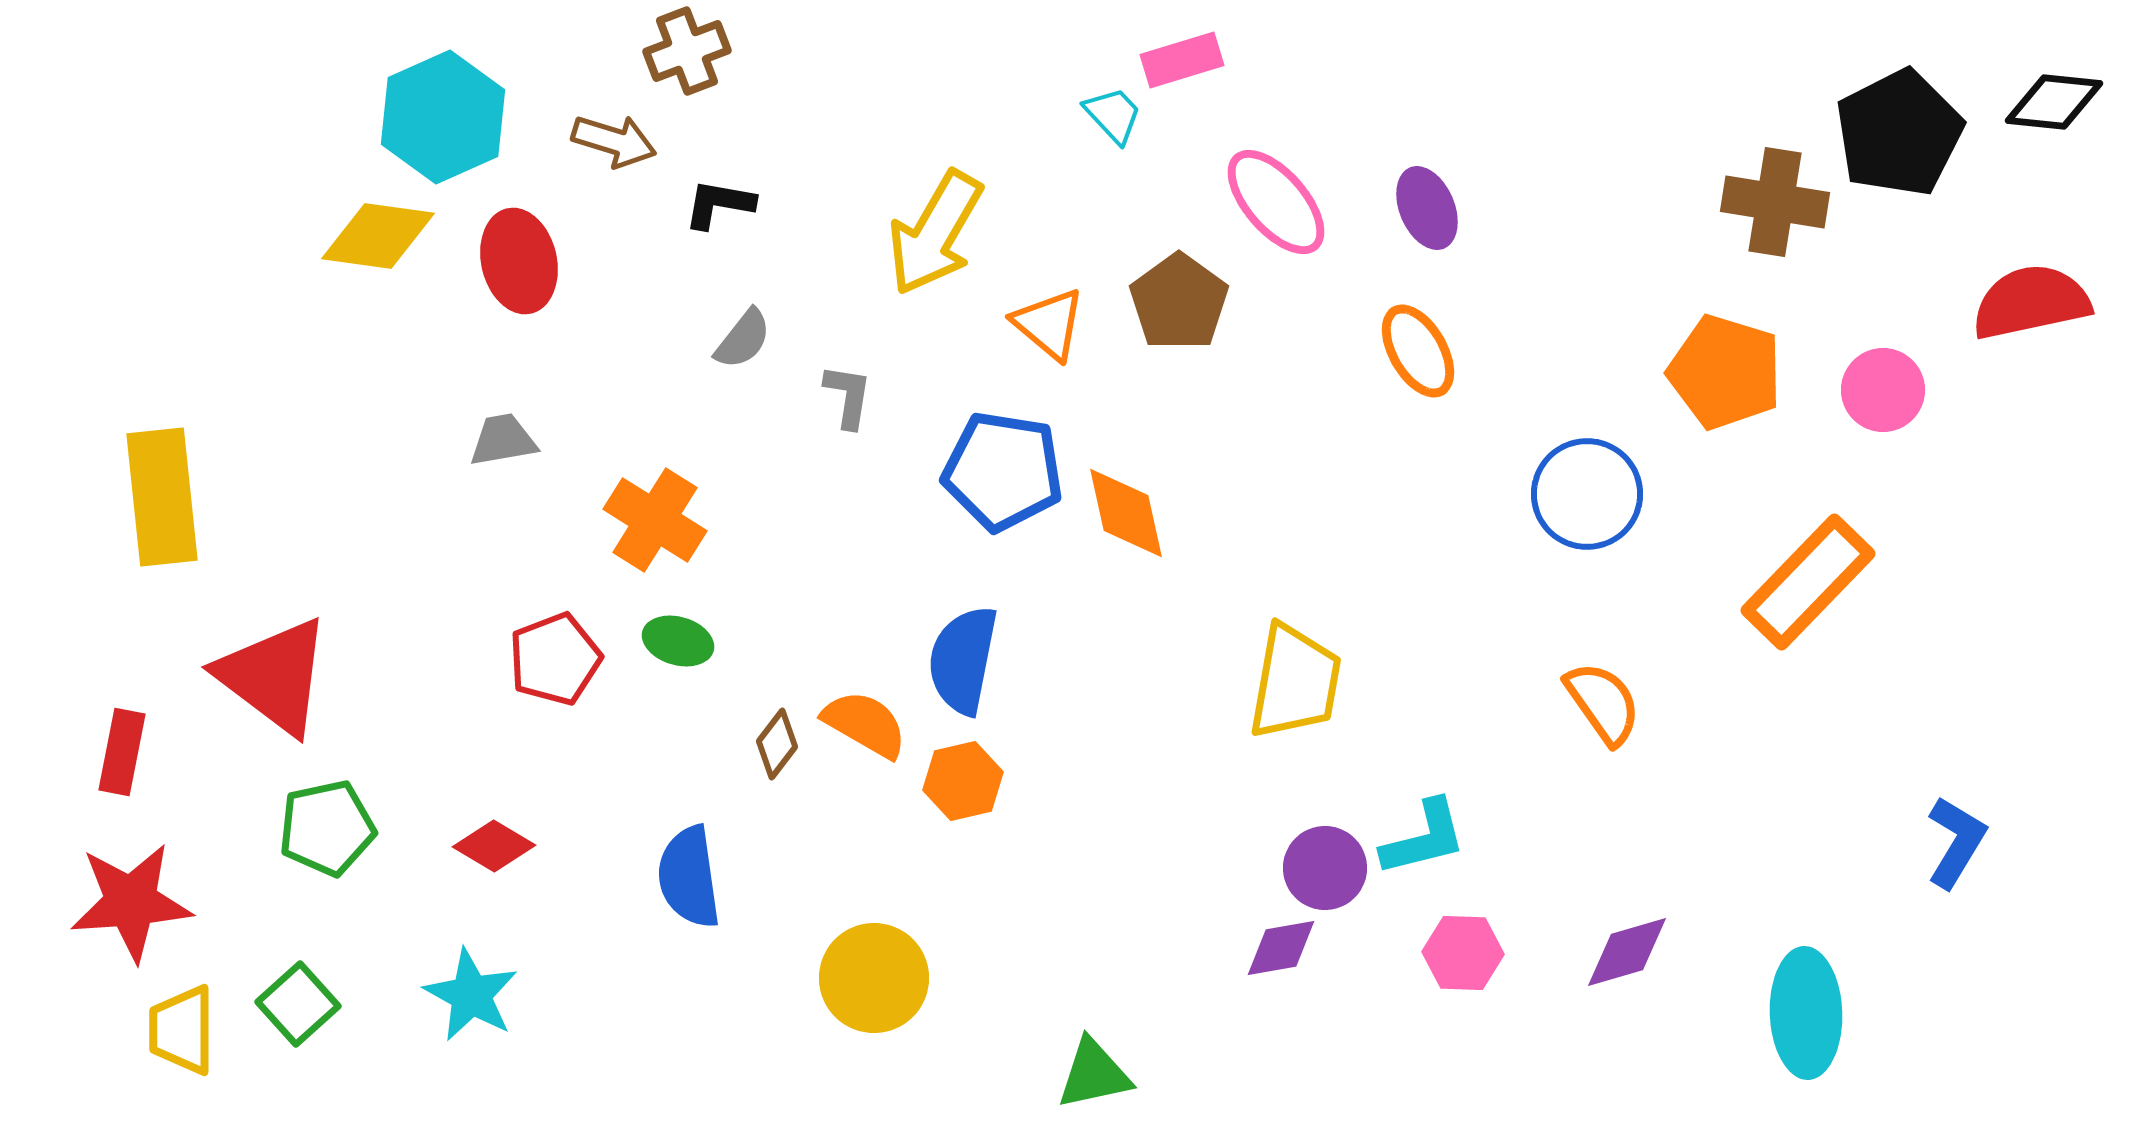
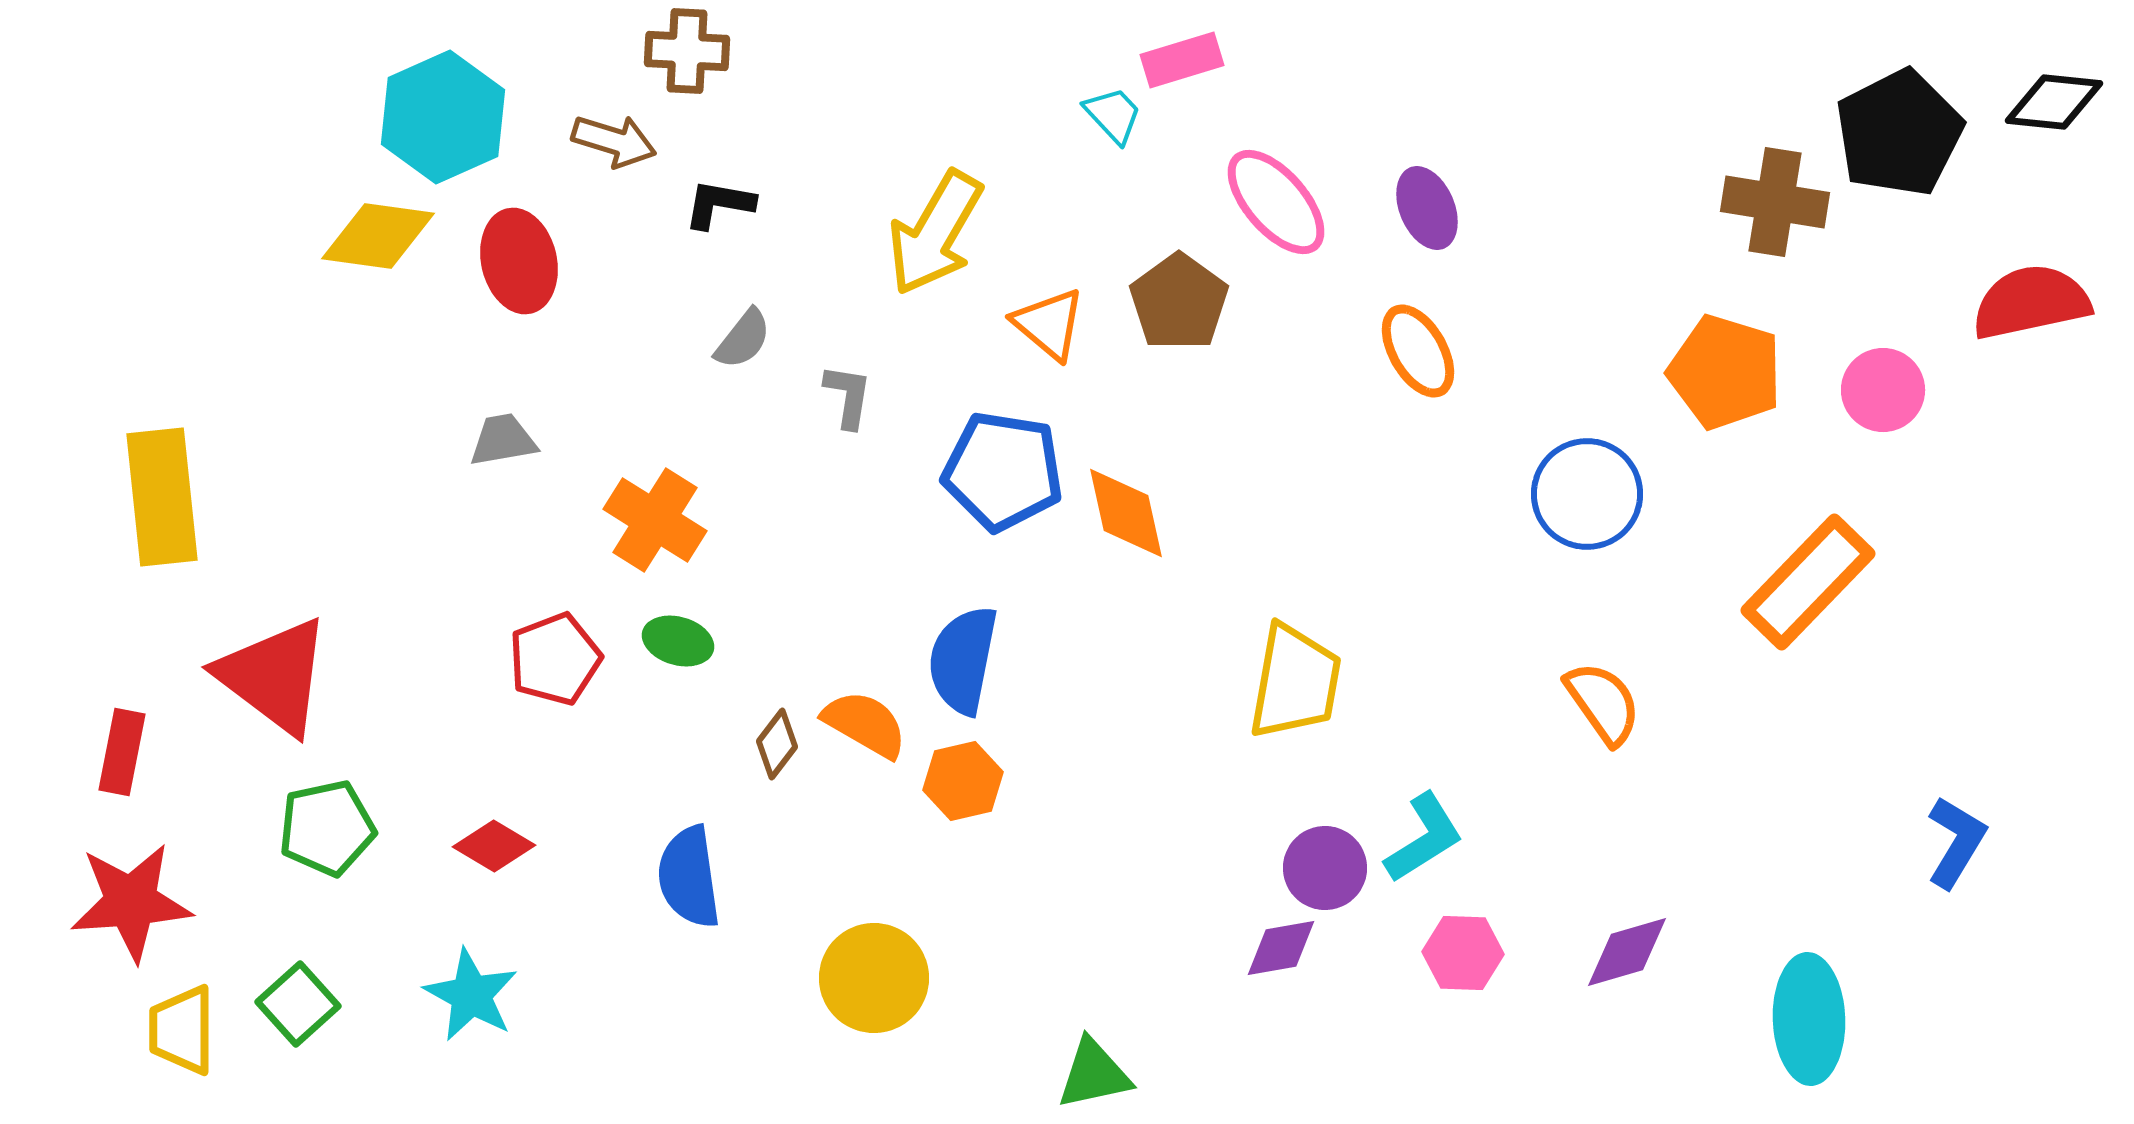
brown cross at (687, 51): rotated 24 degrees clockwise
cyan L-shape at (1424, 838): rotated 18 degrees counterclockwise
cyan ellipse at (1806, 1013): moved 3 px right, 6 px down
